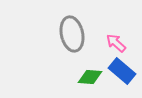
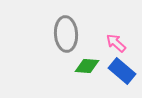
gray ellipse: moved 6 px left; rotated 8 degrees clockwise
green diamond: moved 3 px left, 11 px up
